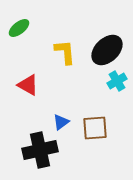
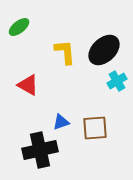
green ellipse: moved 1 px up
black ellipse: moved 3 px left
blue triangle: rotated 18 degrees clockwise
